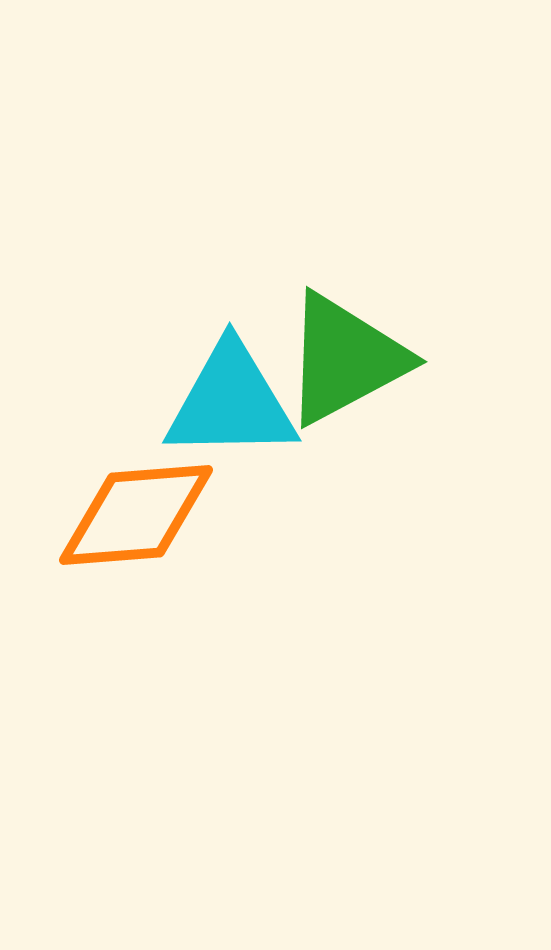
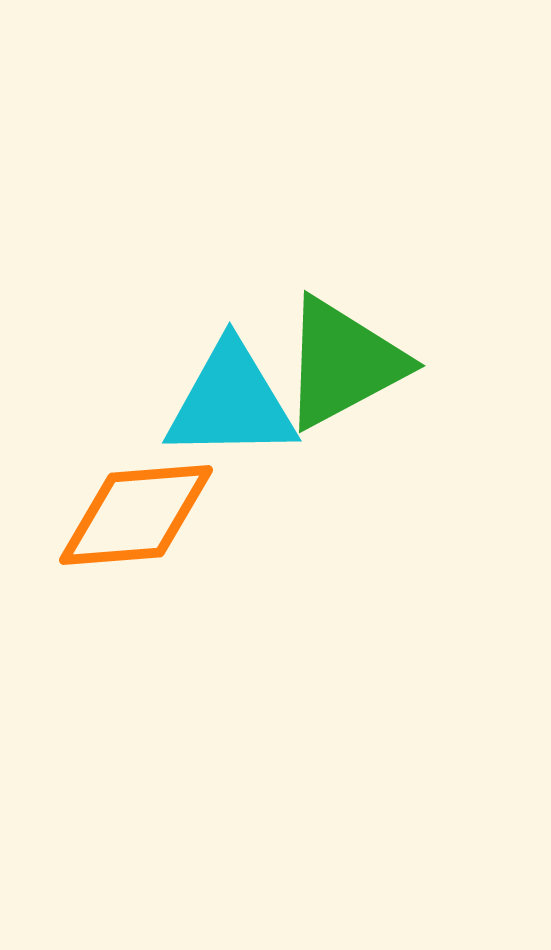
green triangle: moved 2 px left, 4 px down
